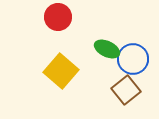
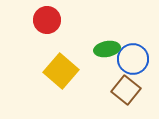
red circle: moved 11 px left, 3 px down
green ellipse: rotated 35 degrees counterclockwise
brown square: rotated 12 degrees counterclockwise
